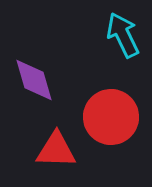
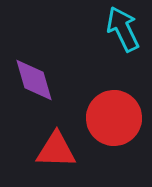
cyan arrow: moved 6 px up
red circle: moved 3 px right, 1 px down
